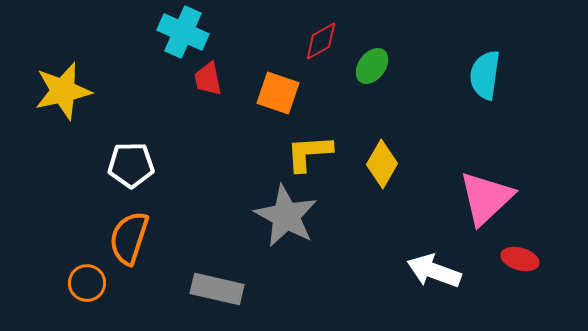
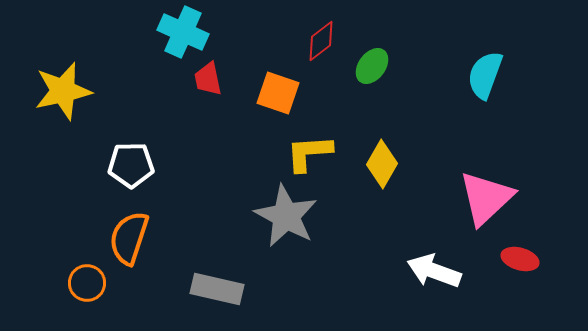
red diamond: rotated 9 degrees counterclockwise
cyan semicircle: rotated 12 degrees clockwise
